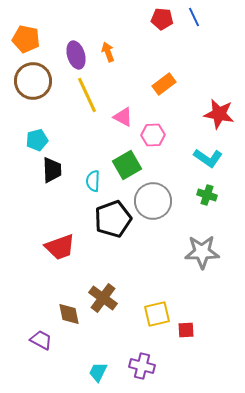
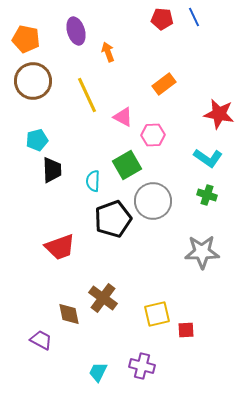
purple ellipse: moved 24 px up
